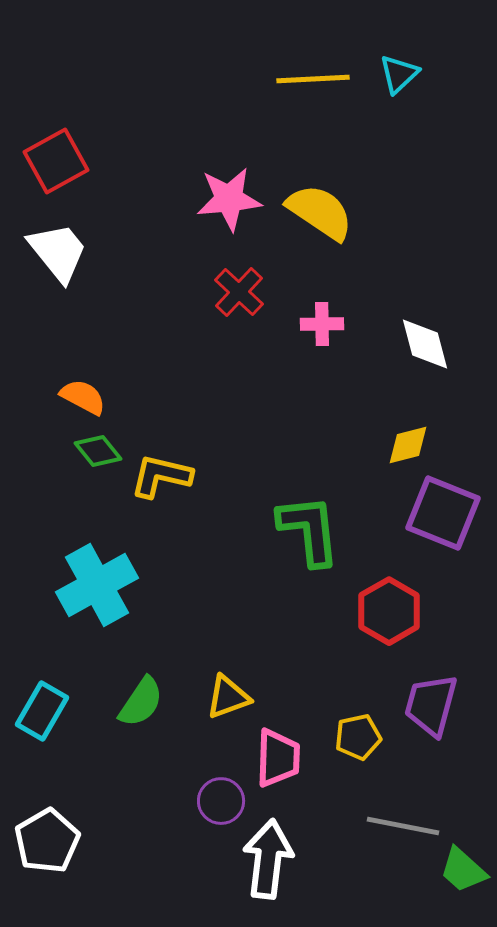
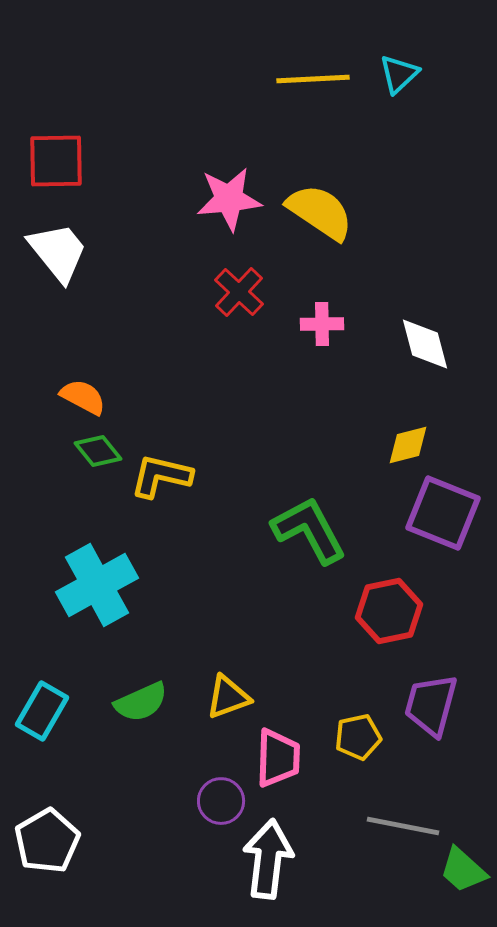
red square: rotated 28 degrees clockwise
green L-shape: rotated 22 degrees counterclockwise
red hexagon: rotated 18 degrees clockwise
green semicircle: rotated 32 degrees clockwise
